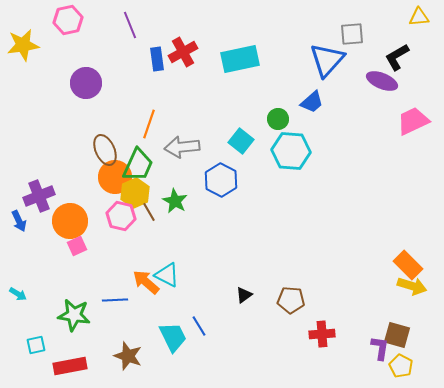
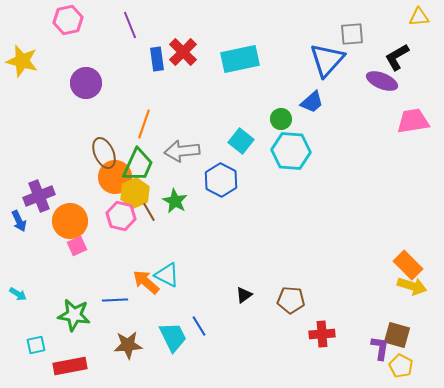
yellow star at (23, 45): moved 1 px left, 16 px down; rotated 24 degrees clockwise
red cross at (183, 52): rotated 16 degrees counterclockwise
green circle at (278, 119): moved 3 px right
pink trapezoid at (413, 121): rotated 16 degrees clockwise
orange line at (149, 124): moved 5 px left
gray arrow at (182, 147): moved 4 px down
brown ellipse at (105, 150): moved 1 px left, 3 px down
brown star at (128, 356): moved 11 px up; rotated 24 degrees counterclockwise
